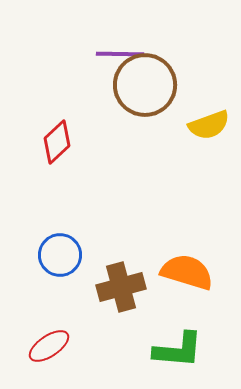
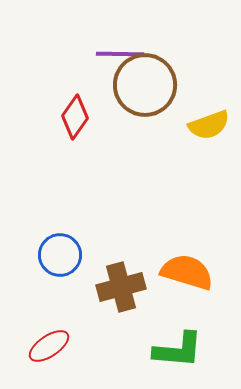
red diamond: moved 18 px right, 25 px up; rotated 12 degrees counterclockwise
